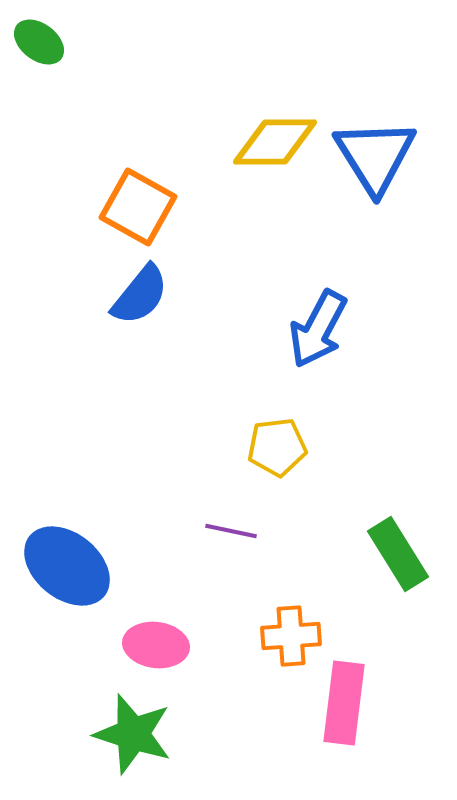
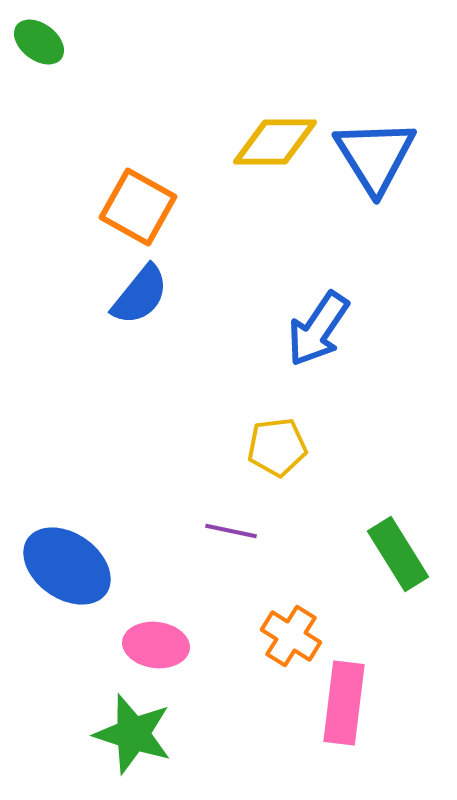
blue arrow: rotated 6 degrees clockwise
blue ellipse: rotated 4 degrees counterclockwise
orange cross: rotated 36 degrees clockwise
